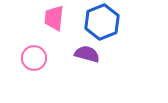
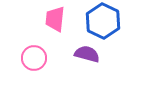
pink trapezoid: moved 1 px right, 1 px down
blue hexagon: moved 1 px right, 1 px up; rotated 12 degrees counterclockwise
